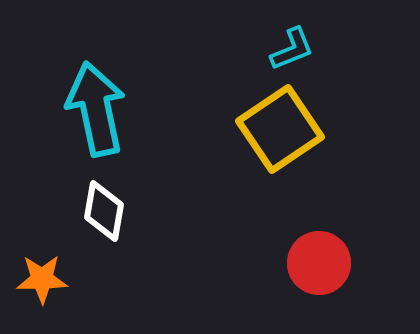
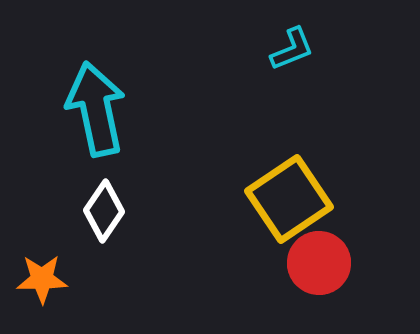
yellow square: moved 9 px right, 70 px down
white diamond: rotated 24 degrees clockwise
